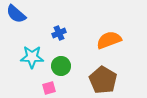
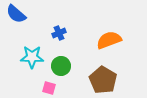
pink square: rotated 32 degrees clockwise
